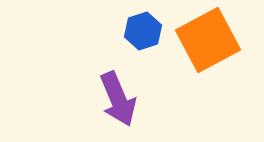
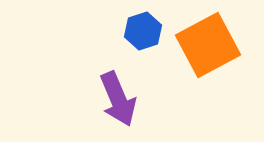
orange square: moved 5 px down
